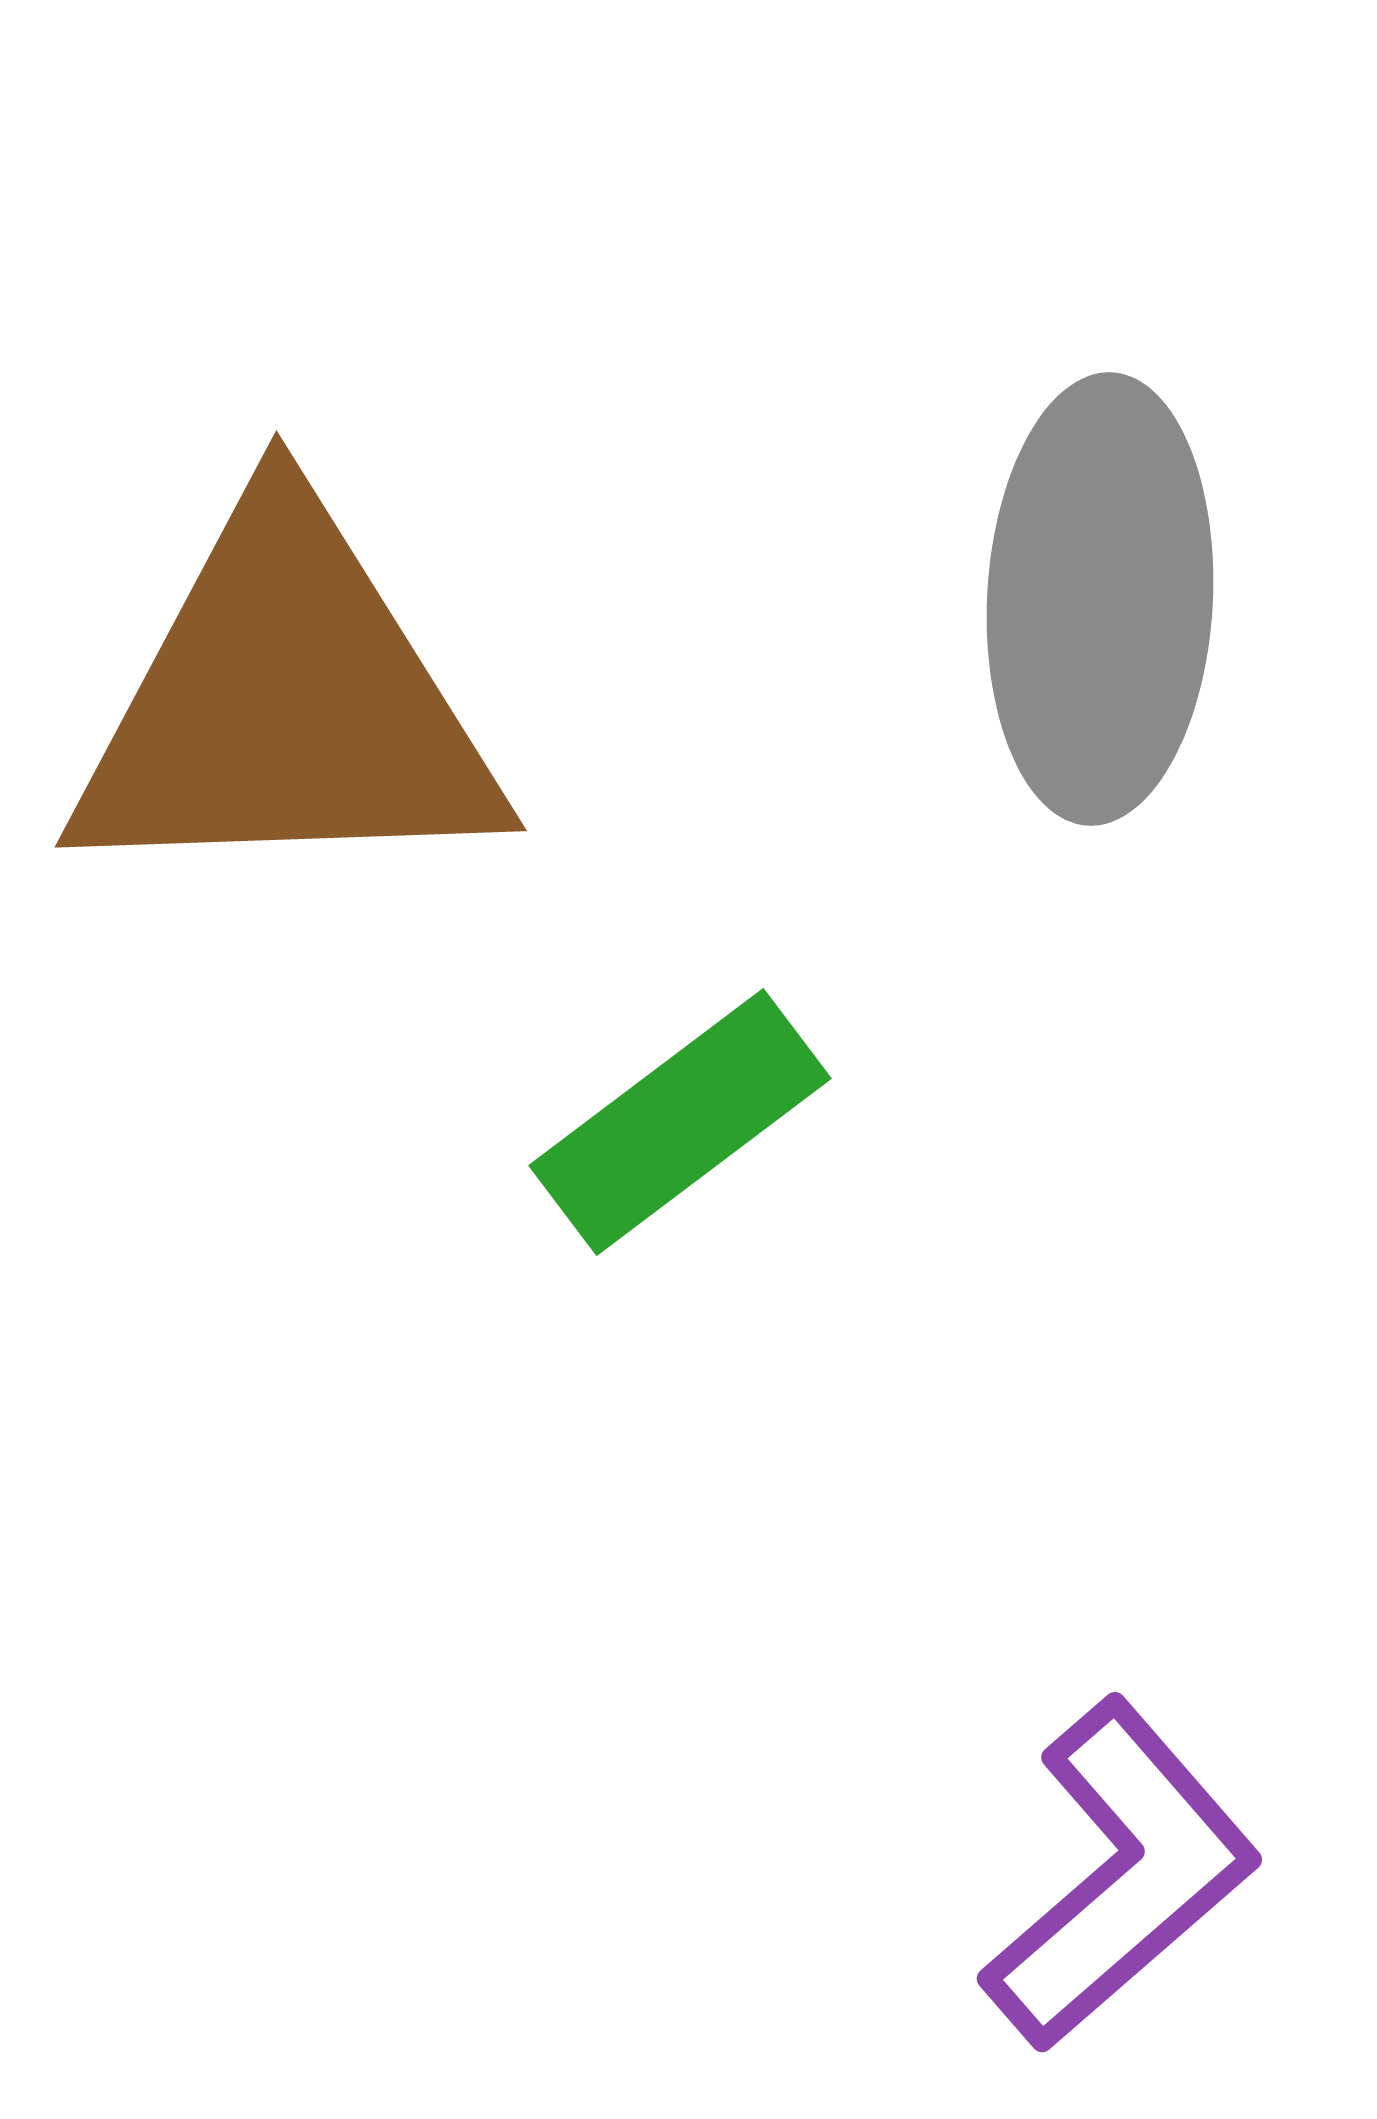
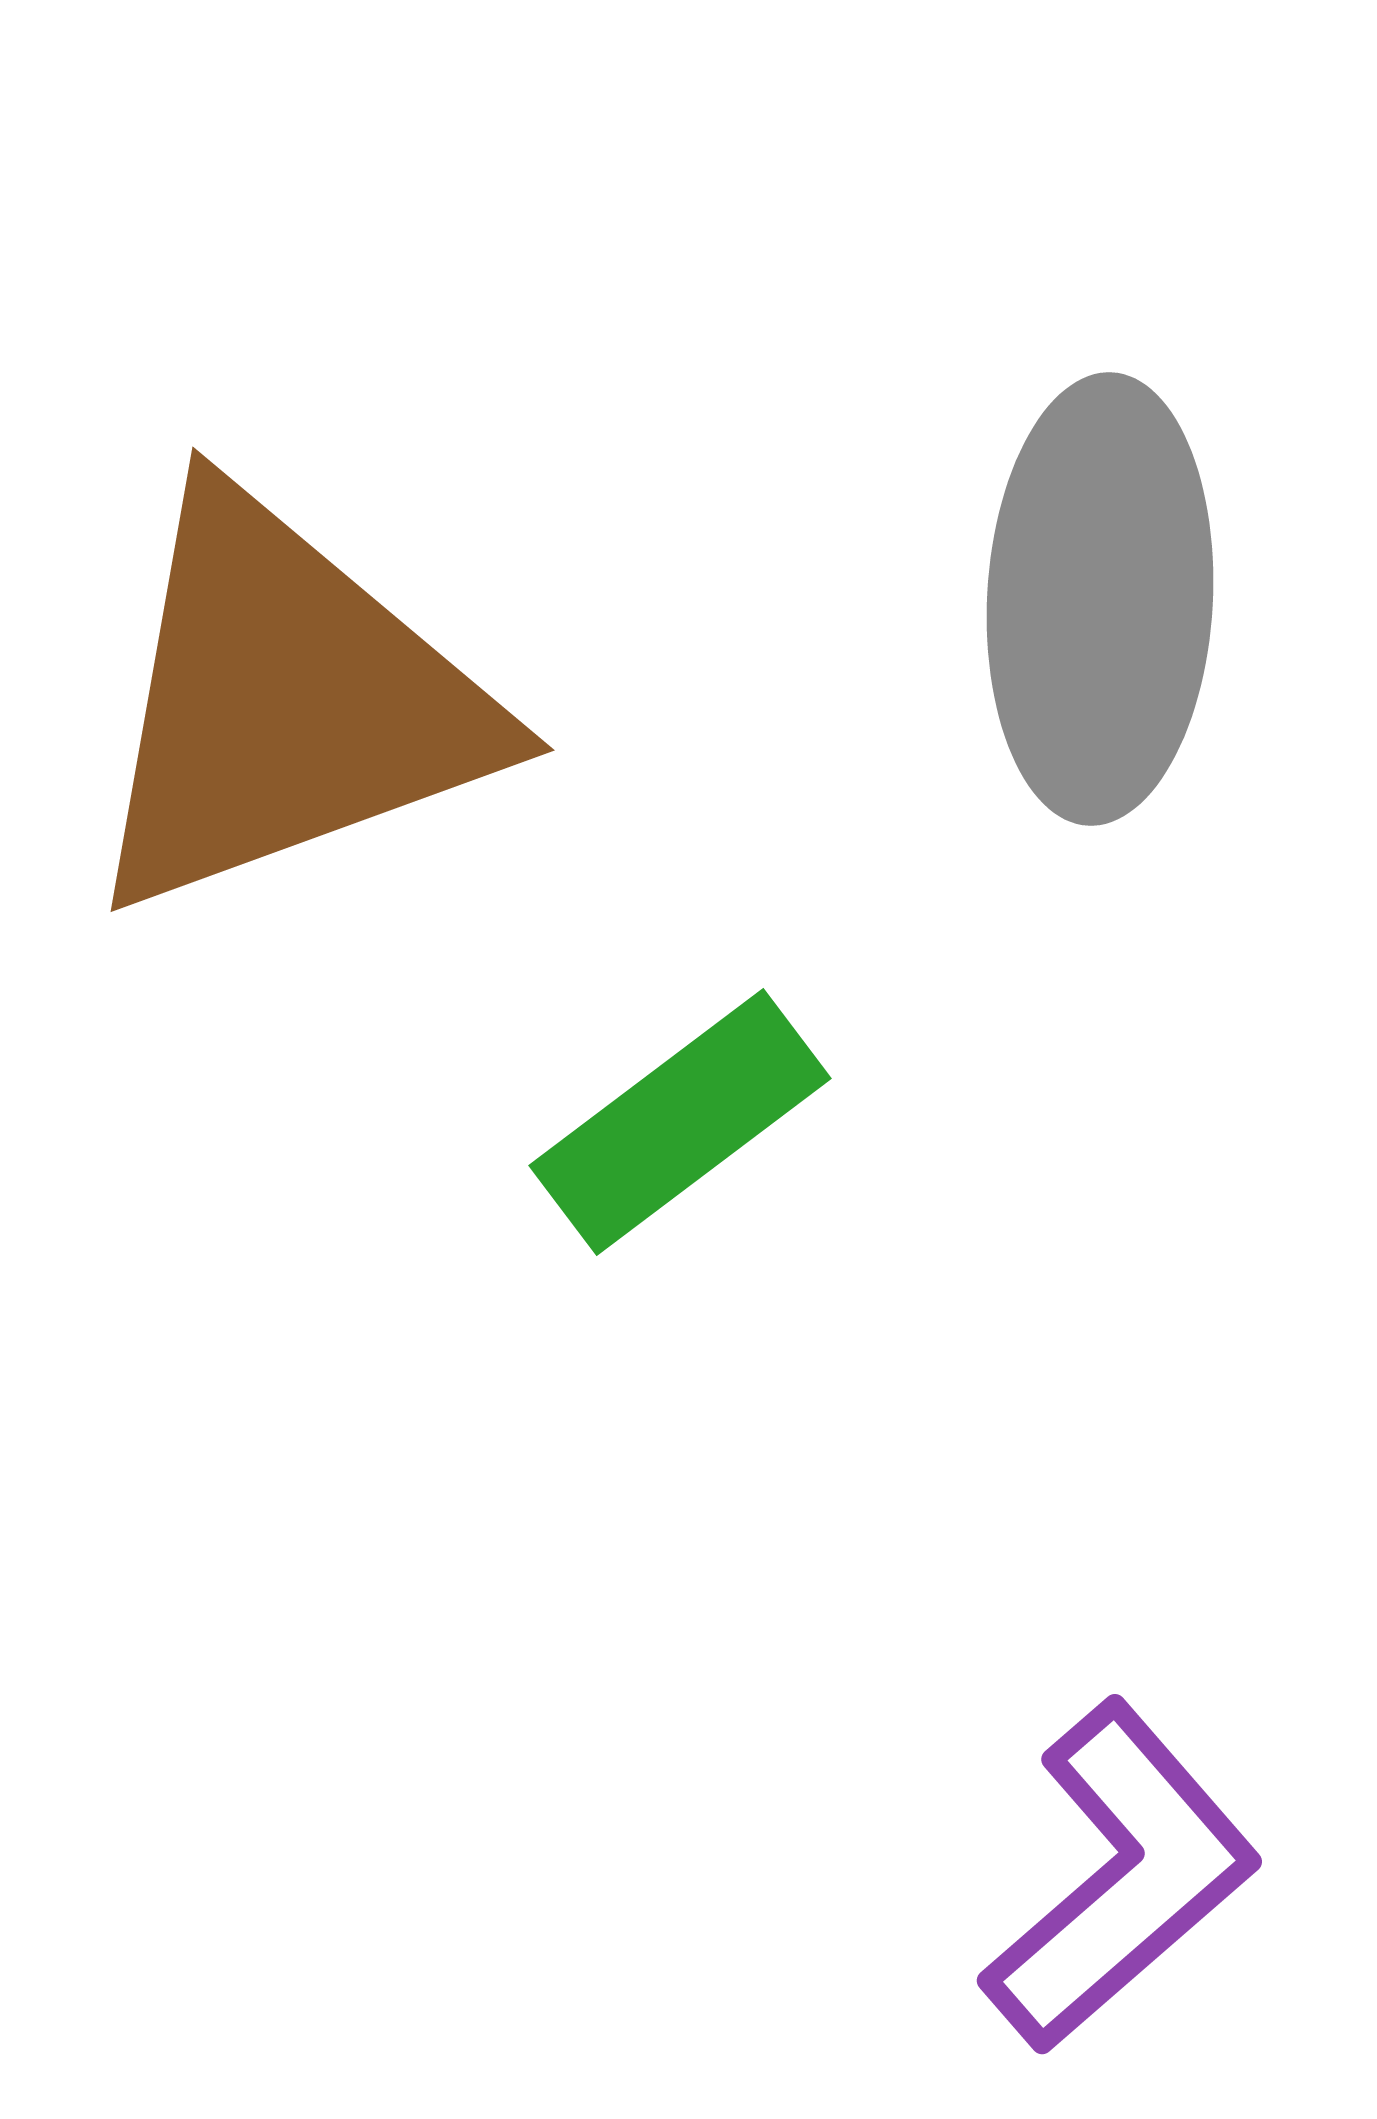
brown triangle: rotated 18 degrees counterclockwise
purple L-shape: moved 2 px down
